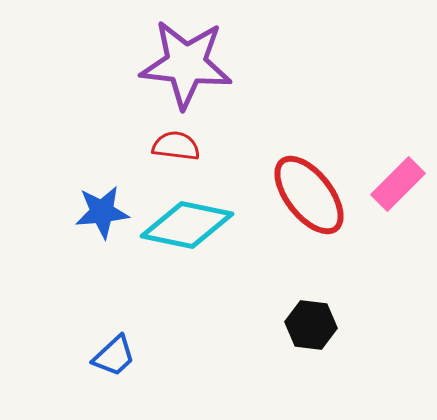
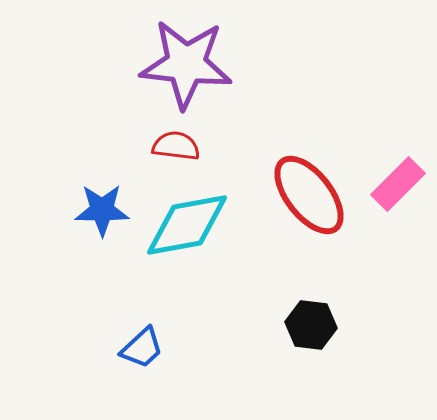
blue star: moved 2 px up; rotated 6 degrees clockwise
cyan diamond: rotated 22 degrees counterclockwise
blue trapezoid: moved 28 px right, 8 px up
